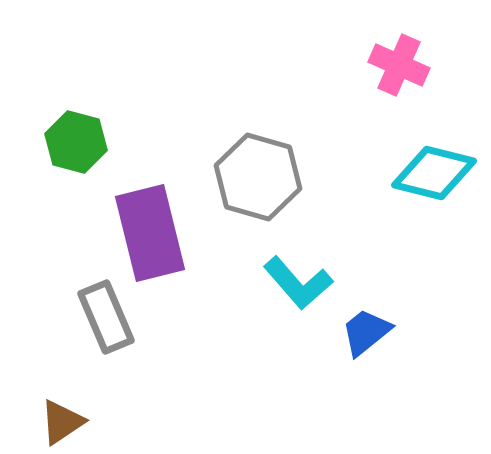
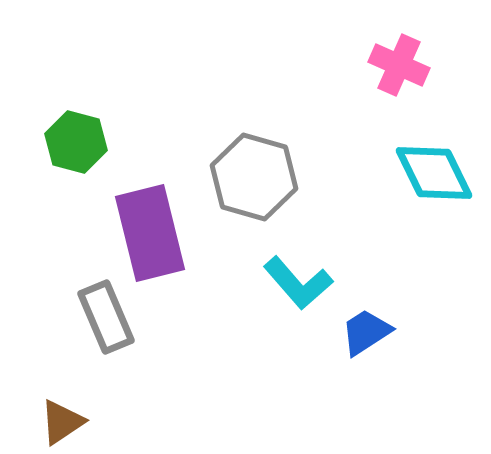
cyan diamond: rotated 50 degrees clockwise
gray hexagon: moved 4 px left
blue trapezoid: rotated 6 degrees clockwise
